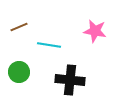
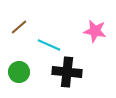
brown line: rotated 18 degrees counterclockwise
cyan line: rotated 15 degrees clockwise
black cross: moved 3 px left, 8 px up
